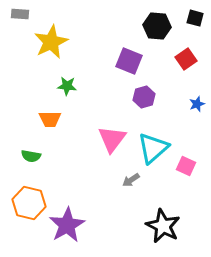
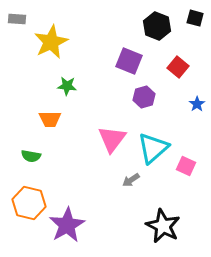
gray rectangle: moved 3 px left, 5 px down
black hexagon: rotated 16 degrees clockwise
red square: moved 8 px left, 8 px down; rotated 15 degrees counterclockwise
blue star: rotated 14 degrees counterclockwise
